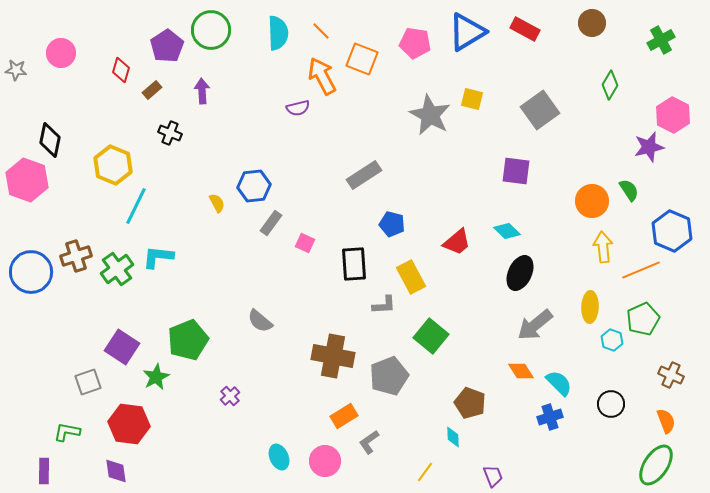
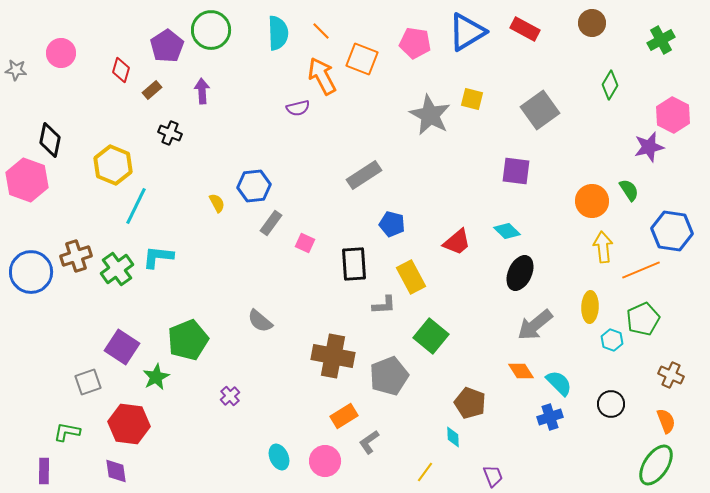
blue hexagon at (672, 231): rotated 15 degrees counterclockwise
